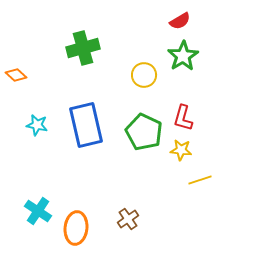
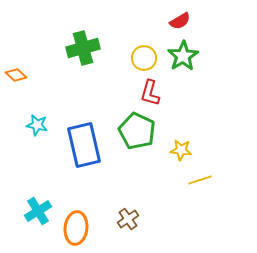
yellow circle: moved 17 px up
red L-shape: moved 33 px left, 25 px up
blue rectangle: moved 2 px left, 20 px down
green pentagon: moved 7 px left, 1 px up
cyan cross: rotated 24 degrees clockwise
